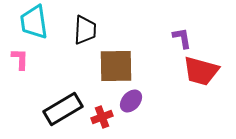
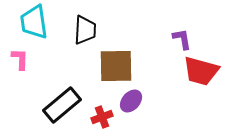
purple L-shape: moved 1 px down
black rectangle: moved 1 px left, 4 px up; rotated 9 degrees counterclockwise
